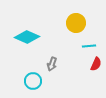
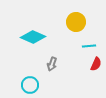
yellow circle: moved 1 px up
cyan diamond: moved 6 px right
cyan circle: moved 3 px left, 4 px down
